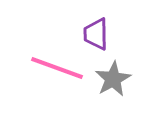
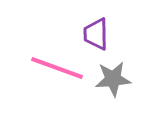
gray star: rotated 24 degrees clockwise
